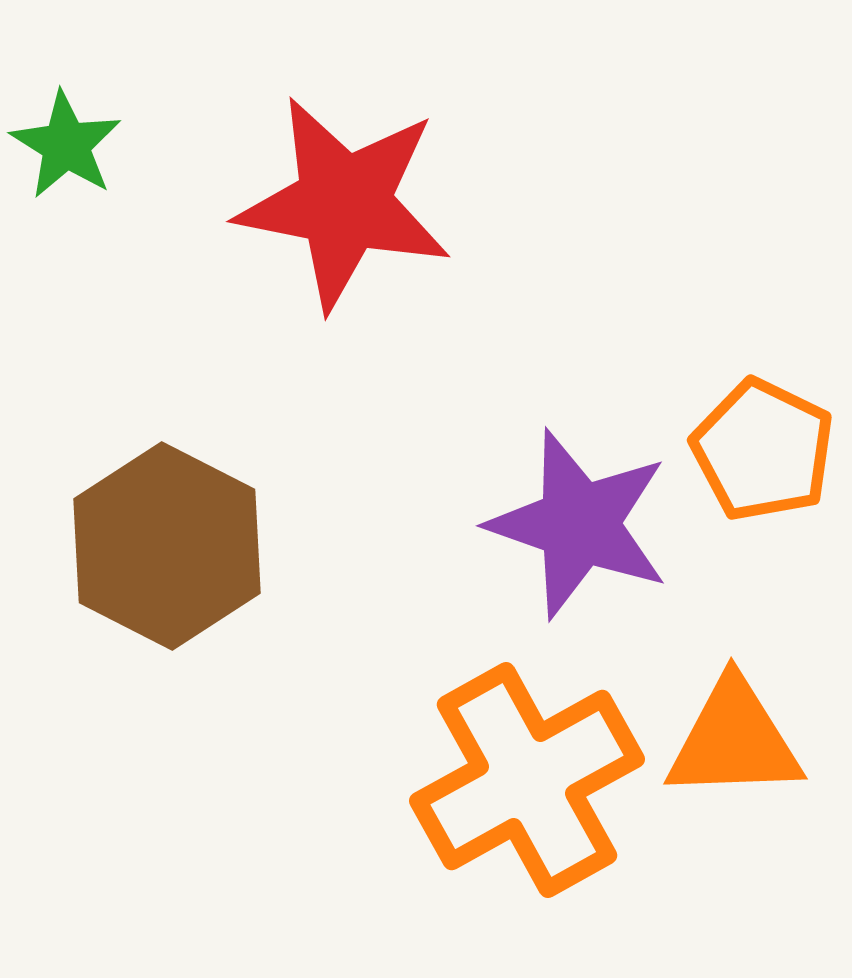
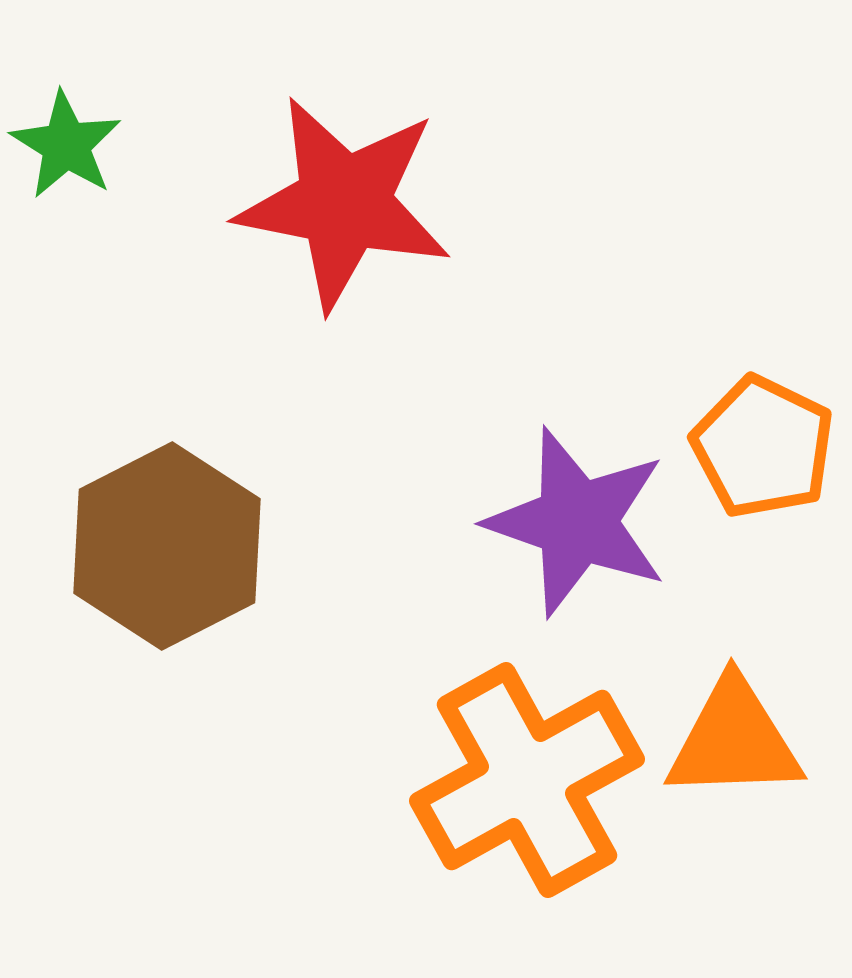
orange pentagon: moved 3 px up
purple star: moved 2 px left, 2 px up
brown hexagon: rotated 6 degrees clockwise
